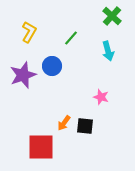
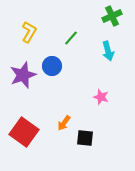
green cross: rotated 24 degrees clockwise
black square: moved 12 px down
red square: moved 17 px left, 15 px up; rotated 36 degrees clockwise
